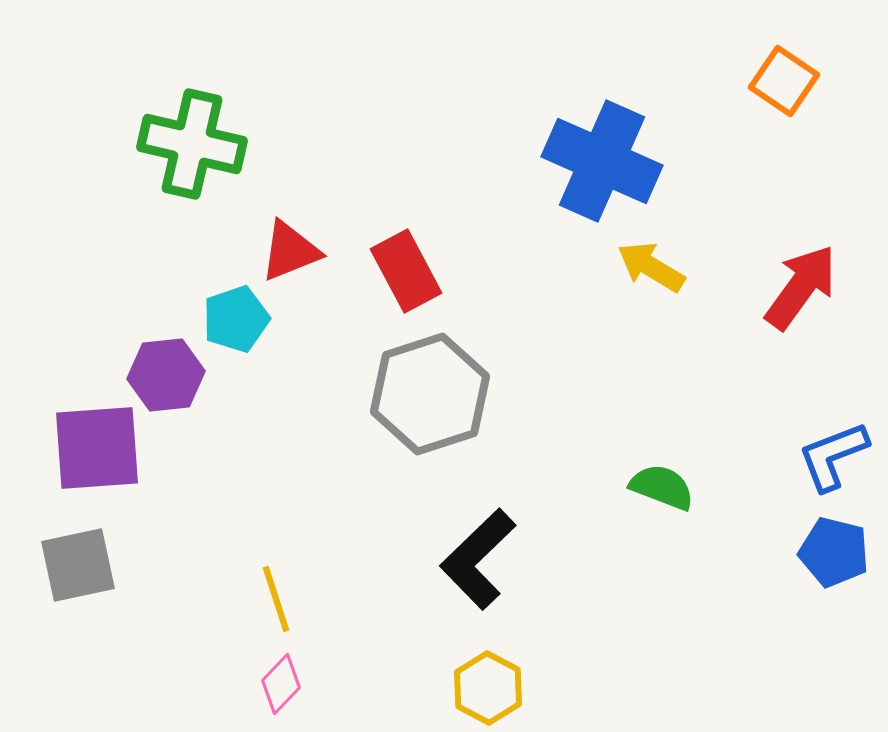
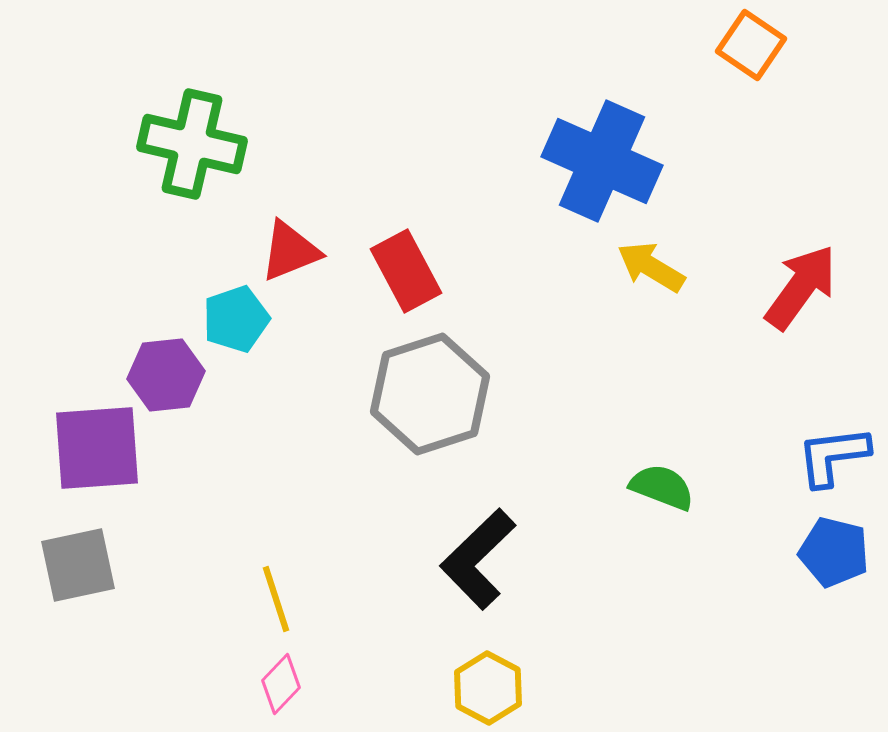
orange square: moved 33 px left, 36 px up
blue L-shape: rotated 14 degrees clockwise
